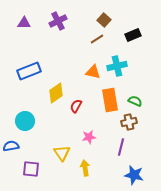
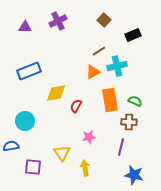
purple triangle: moved 1 px right, 4 px down
brown line: moved 2 px right, 12 px down
orange triangle: rotated 42 degrees counterclockwise
yellow diamond: rotated 25 degrees clockwise
brown cross: rotated 14 degrees clockwise
purple square: moved 2 px right, 2 px up
